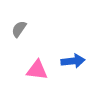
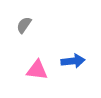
gray semicircle: moved 5 px right, 4 px up
